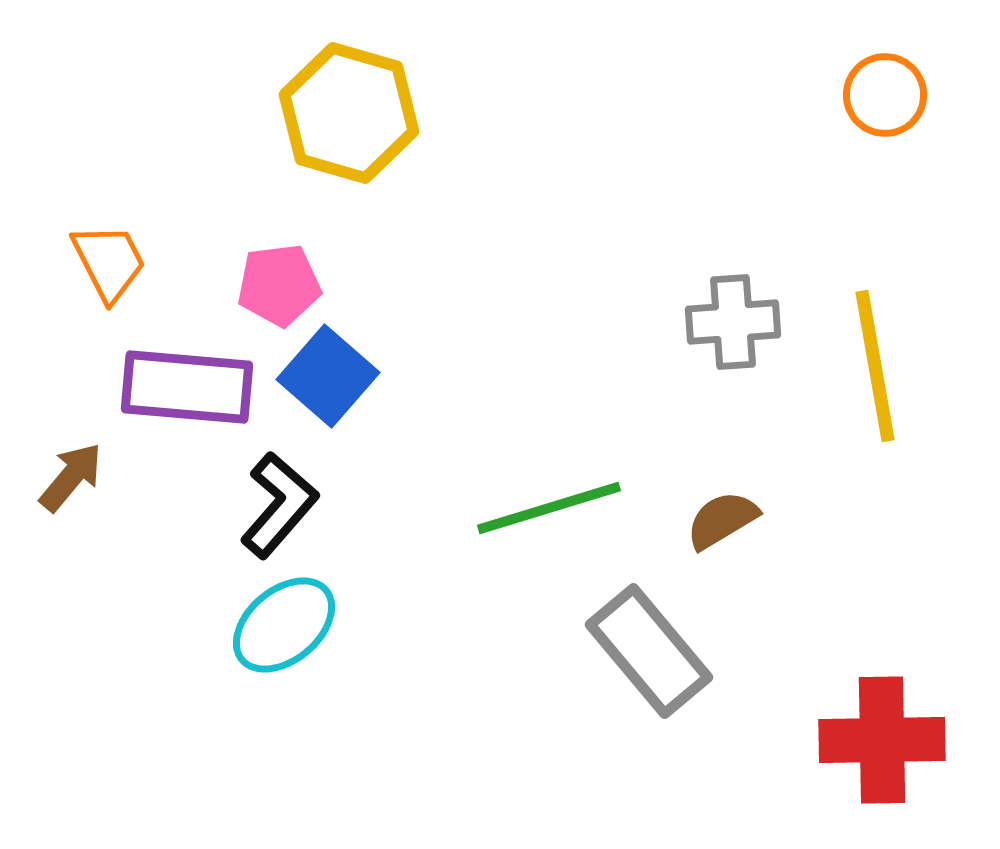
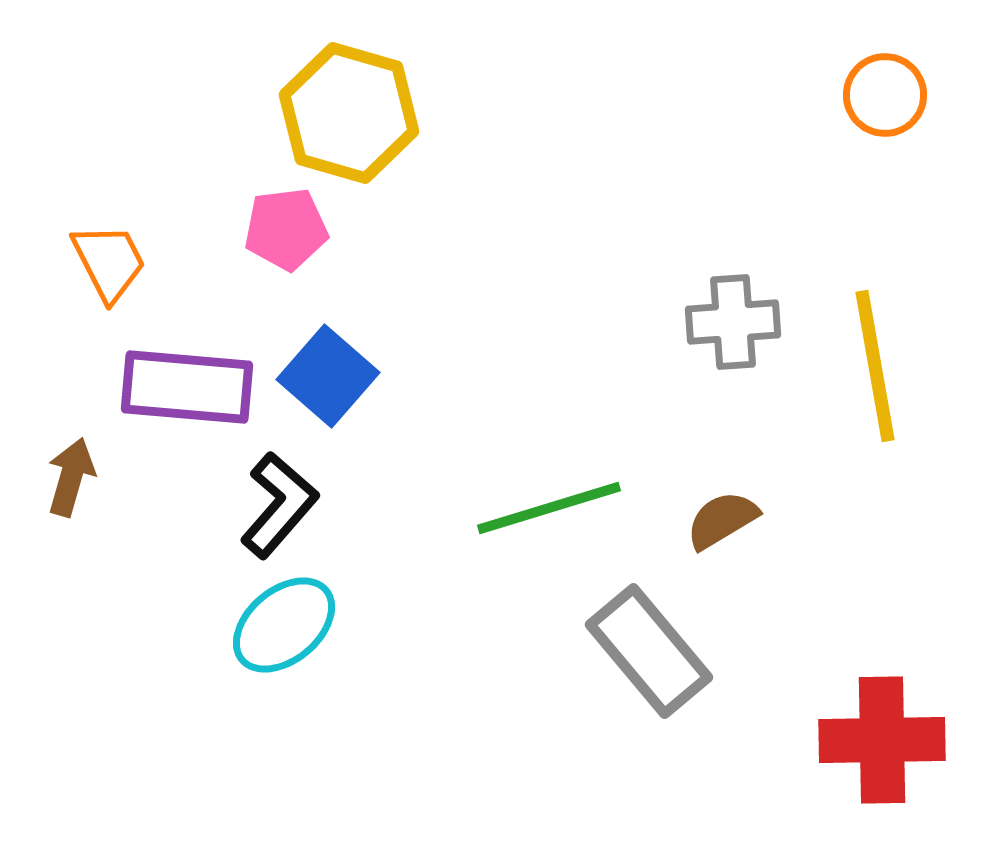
pink pentagon: moved 7 px right, 56 px up
brown arrow: rotated 24 degrees counterclockwise
